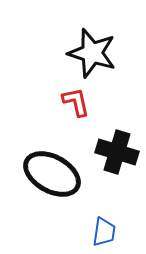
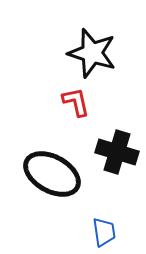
blue trapezoid: rotated 16 degrees counterclockwise
